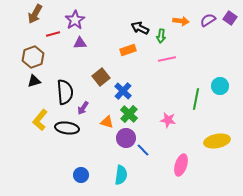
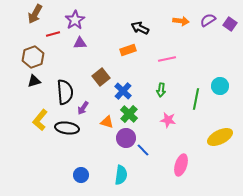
purple square: moved 6 px down
green arrow: moved 54 px down
yellow ellipse: moved 3 px right, 4 px up; rotated 15 degrees counterclockwise
